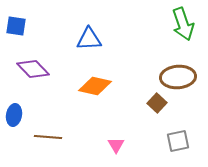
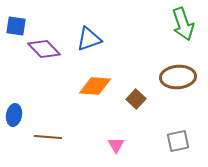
blue triangle: rotated 16 degrees counterclockwise
purple diamond: moved 11 px right, 20 px up
orange diamond: rotated 8 degrees counterclockwise
brown square: moved 21 px left, 4 px up
